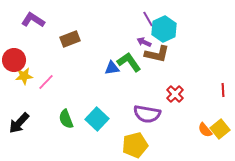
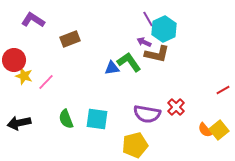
yellow star: rotated 24 degrees clockwise
red line: rotated 64 degrees clockwise
red cross: moved 1 px right, 13 px down
cyan square: rotated 35 degrees counterclockwise
black arrow: rotated 35 degrees clockwise
yellow square: moved 1 px left, 1 px down
